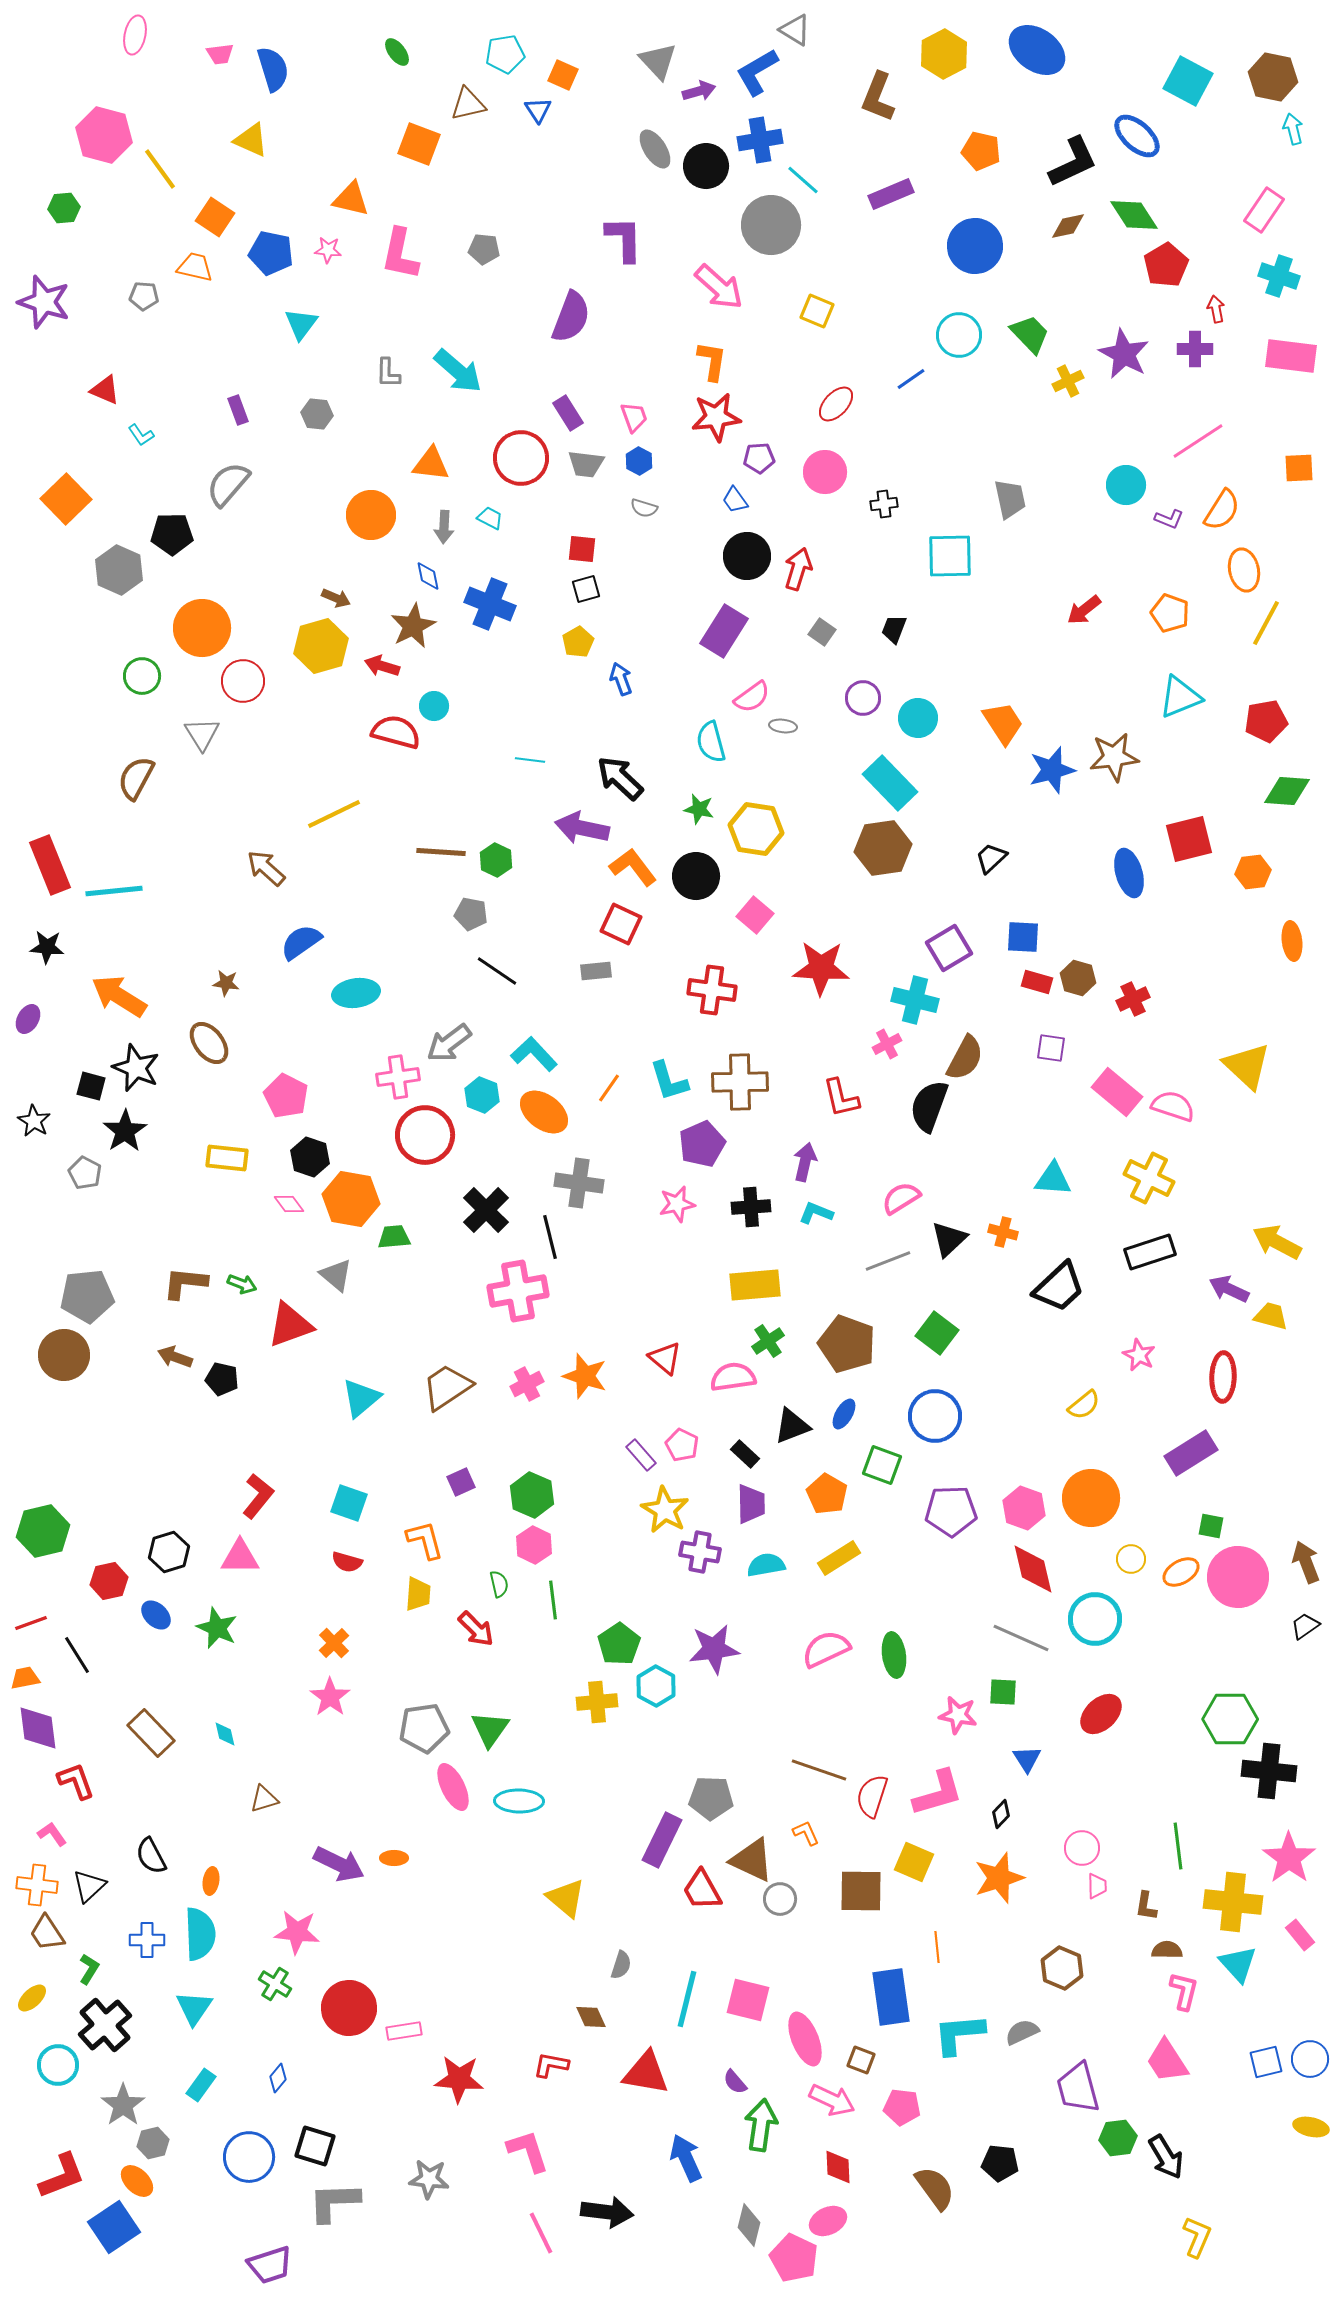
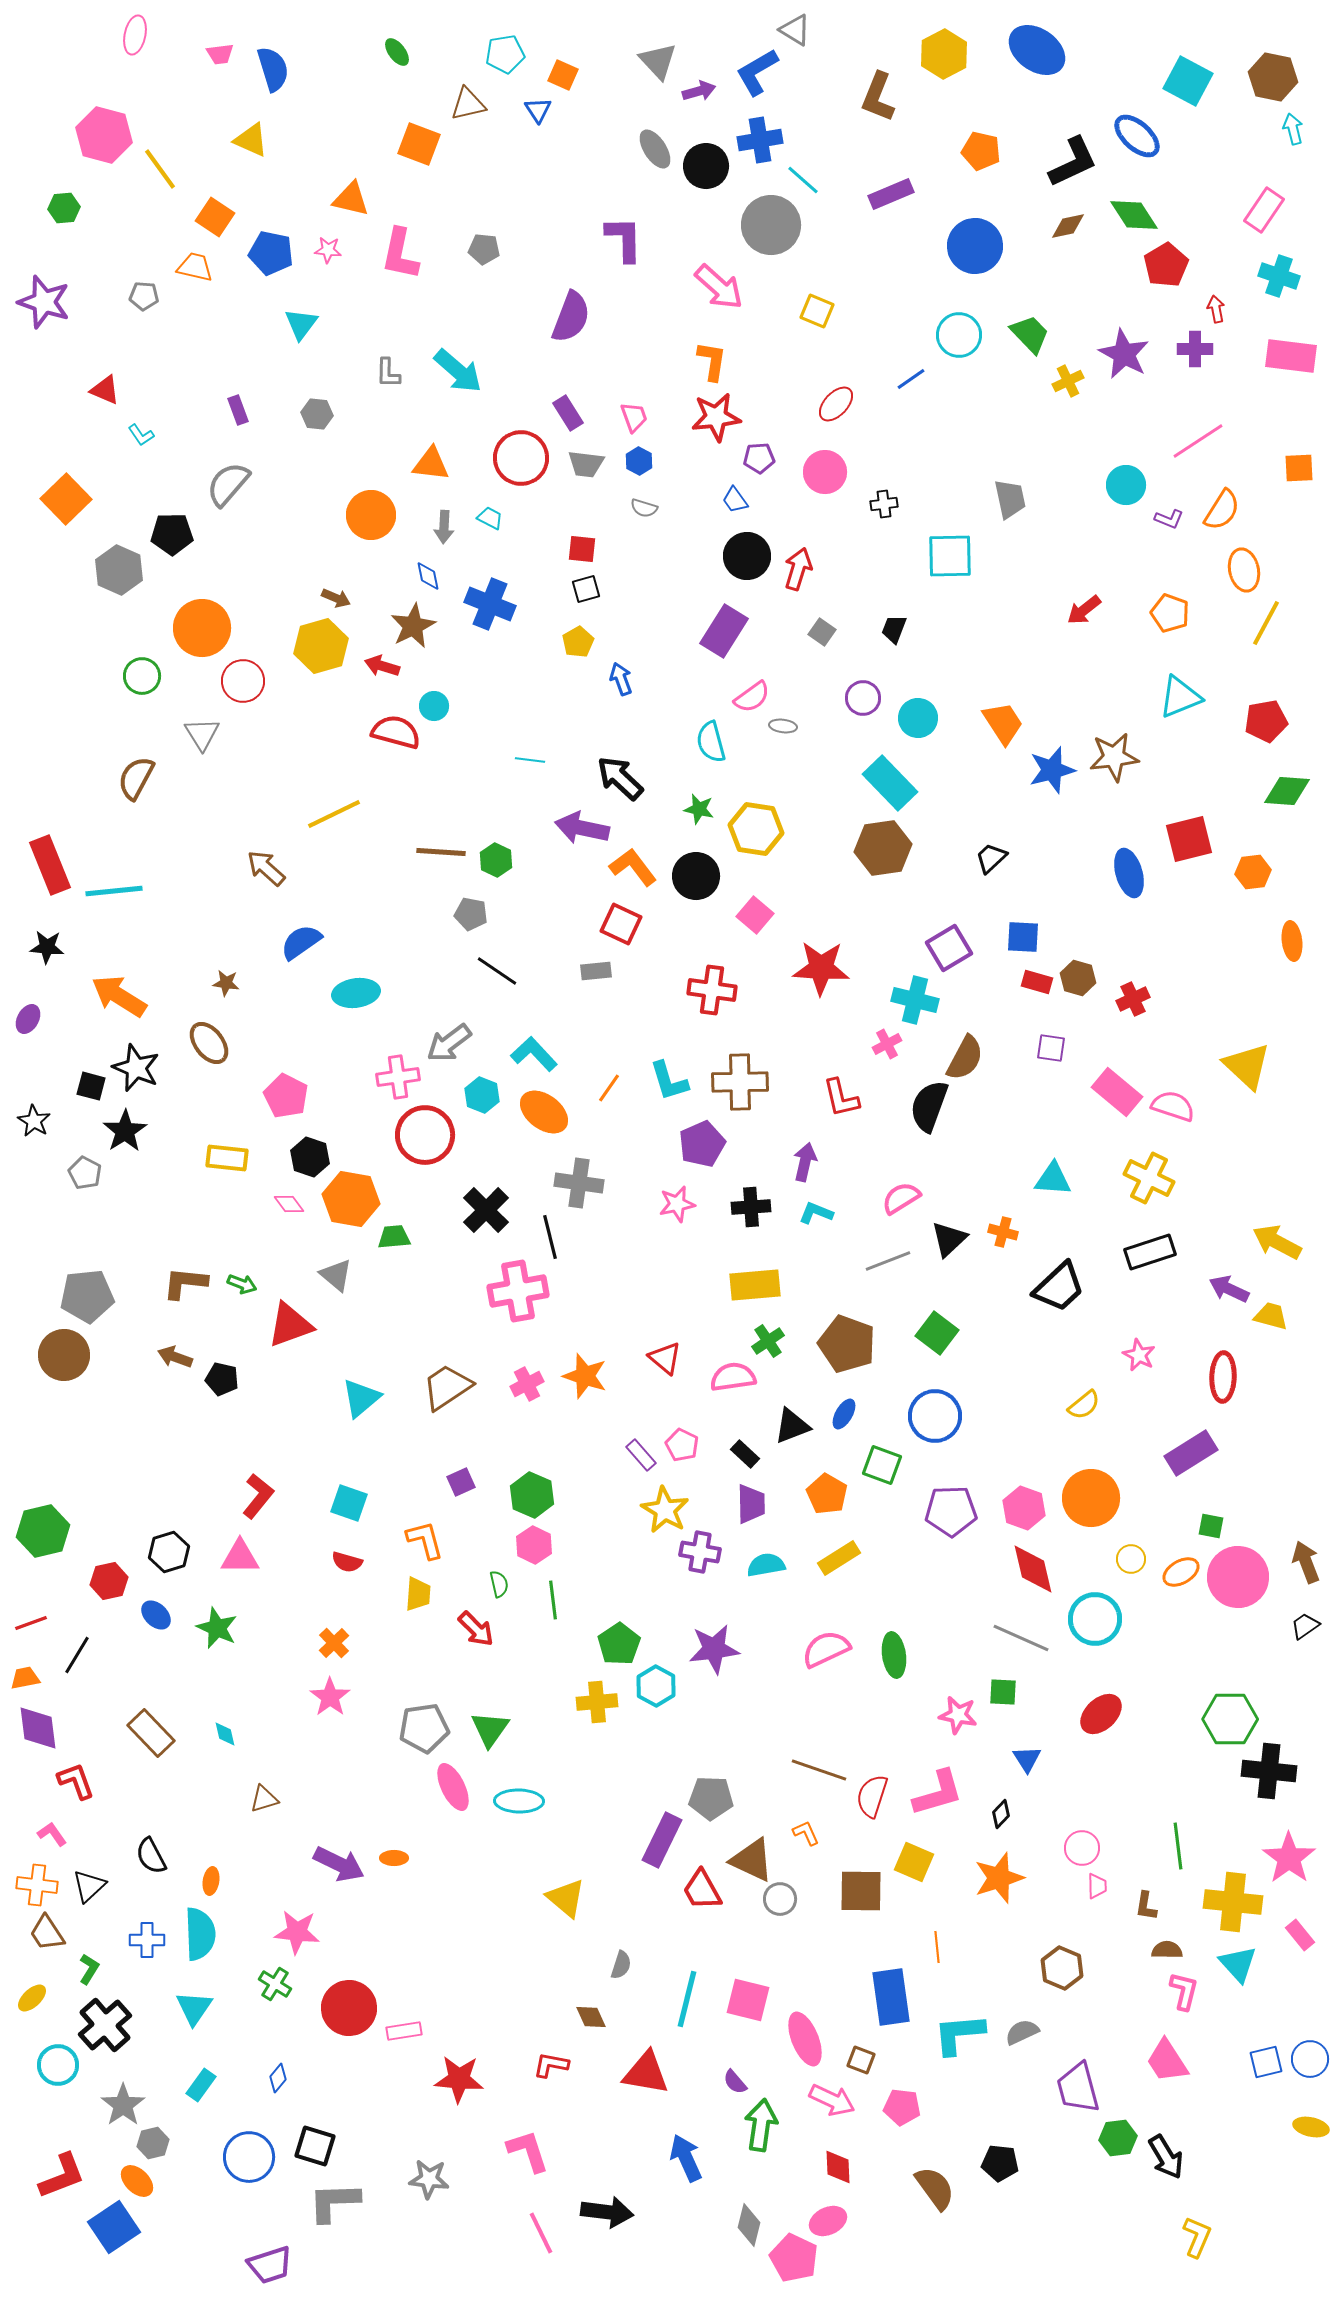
black line at (77, 1655): rotated 63 degrees clockwise
